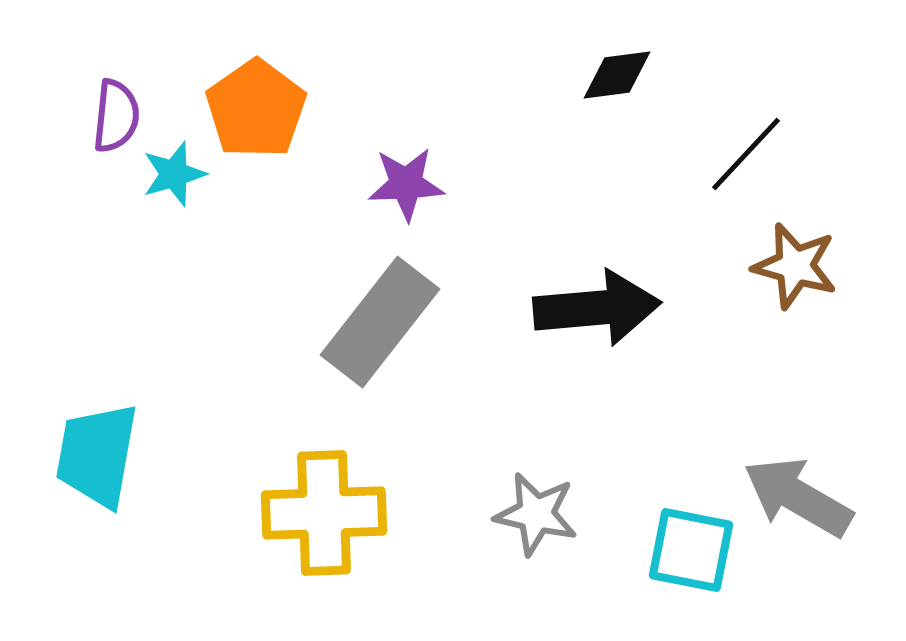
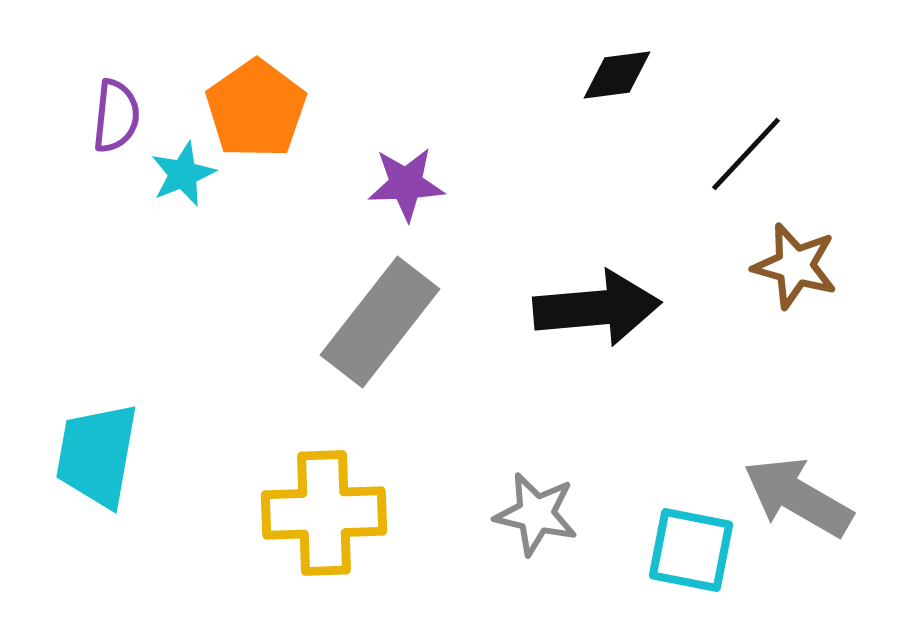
cyan star: moved 9 px right; rotated 6 degrees counterclockwise
